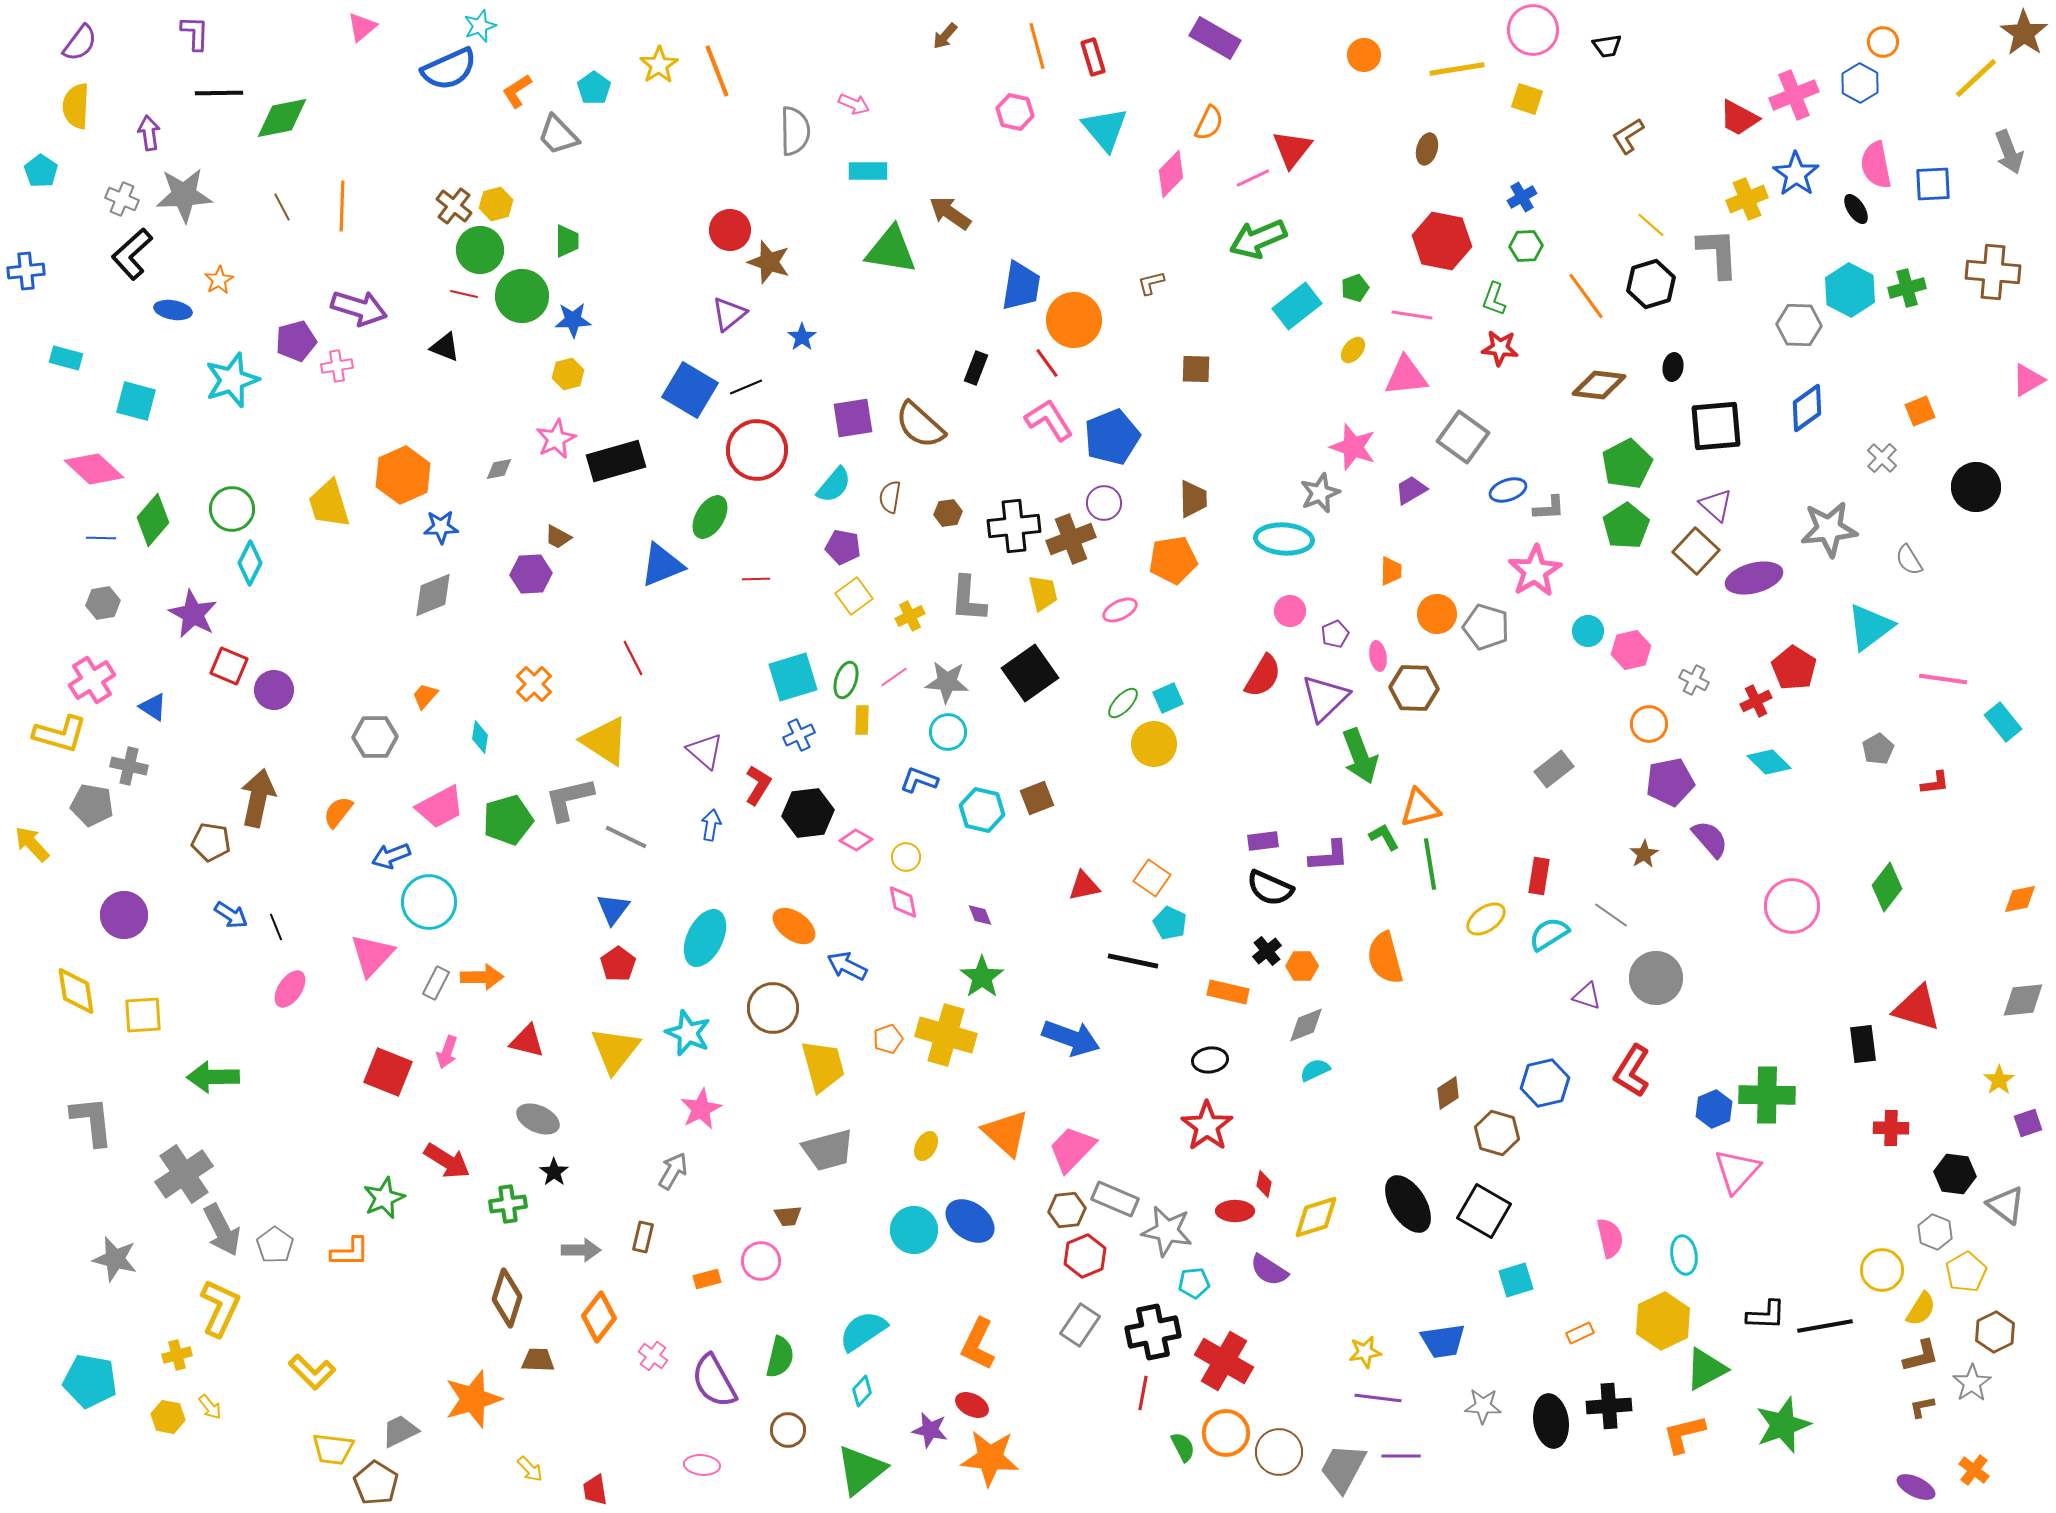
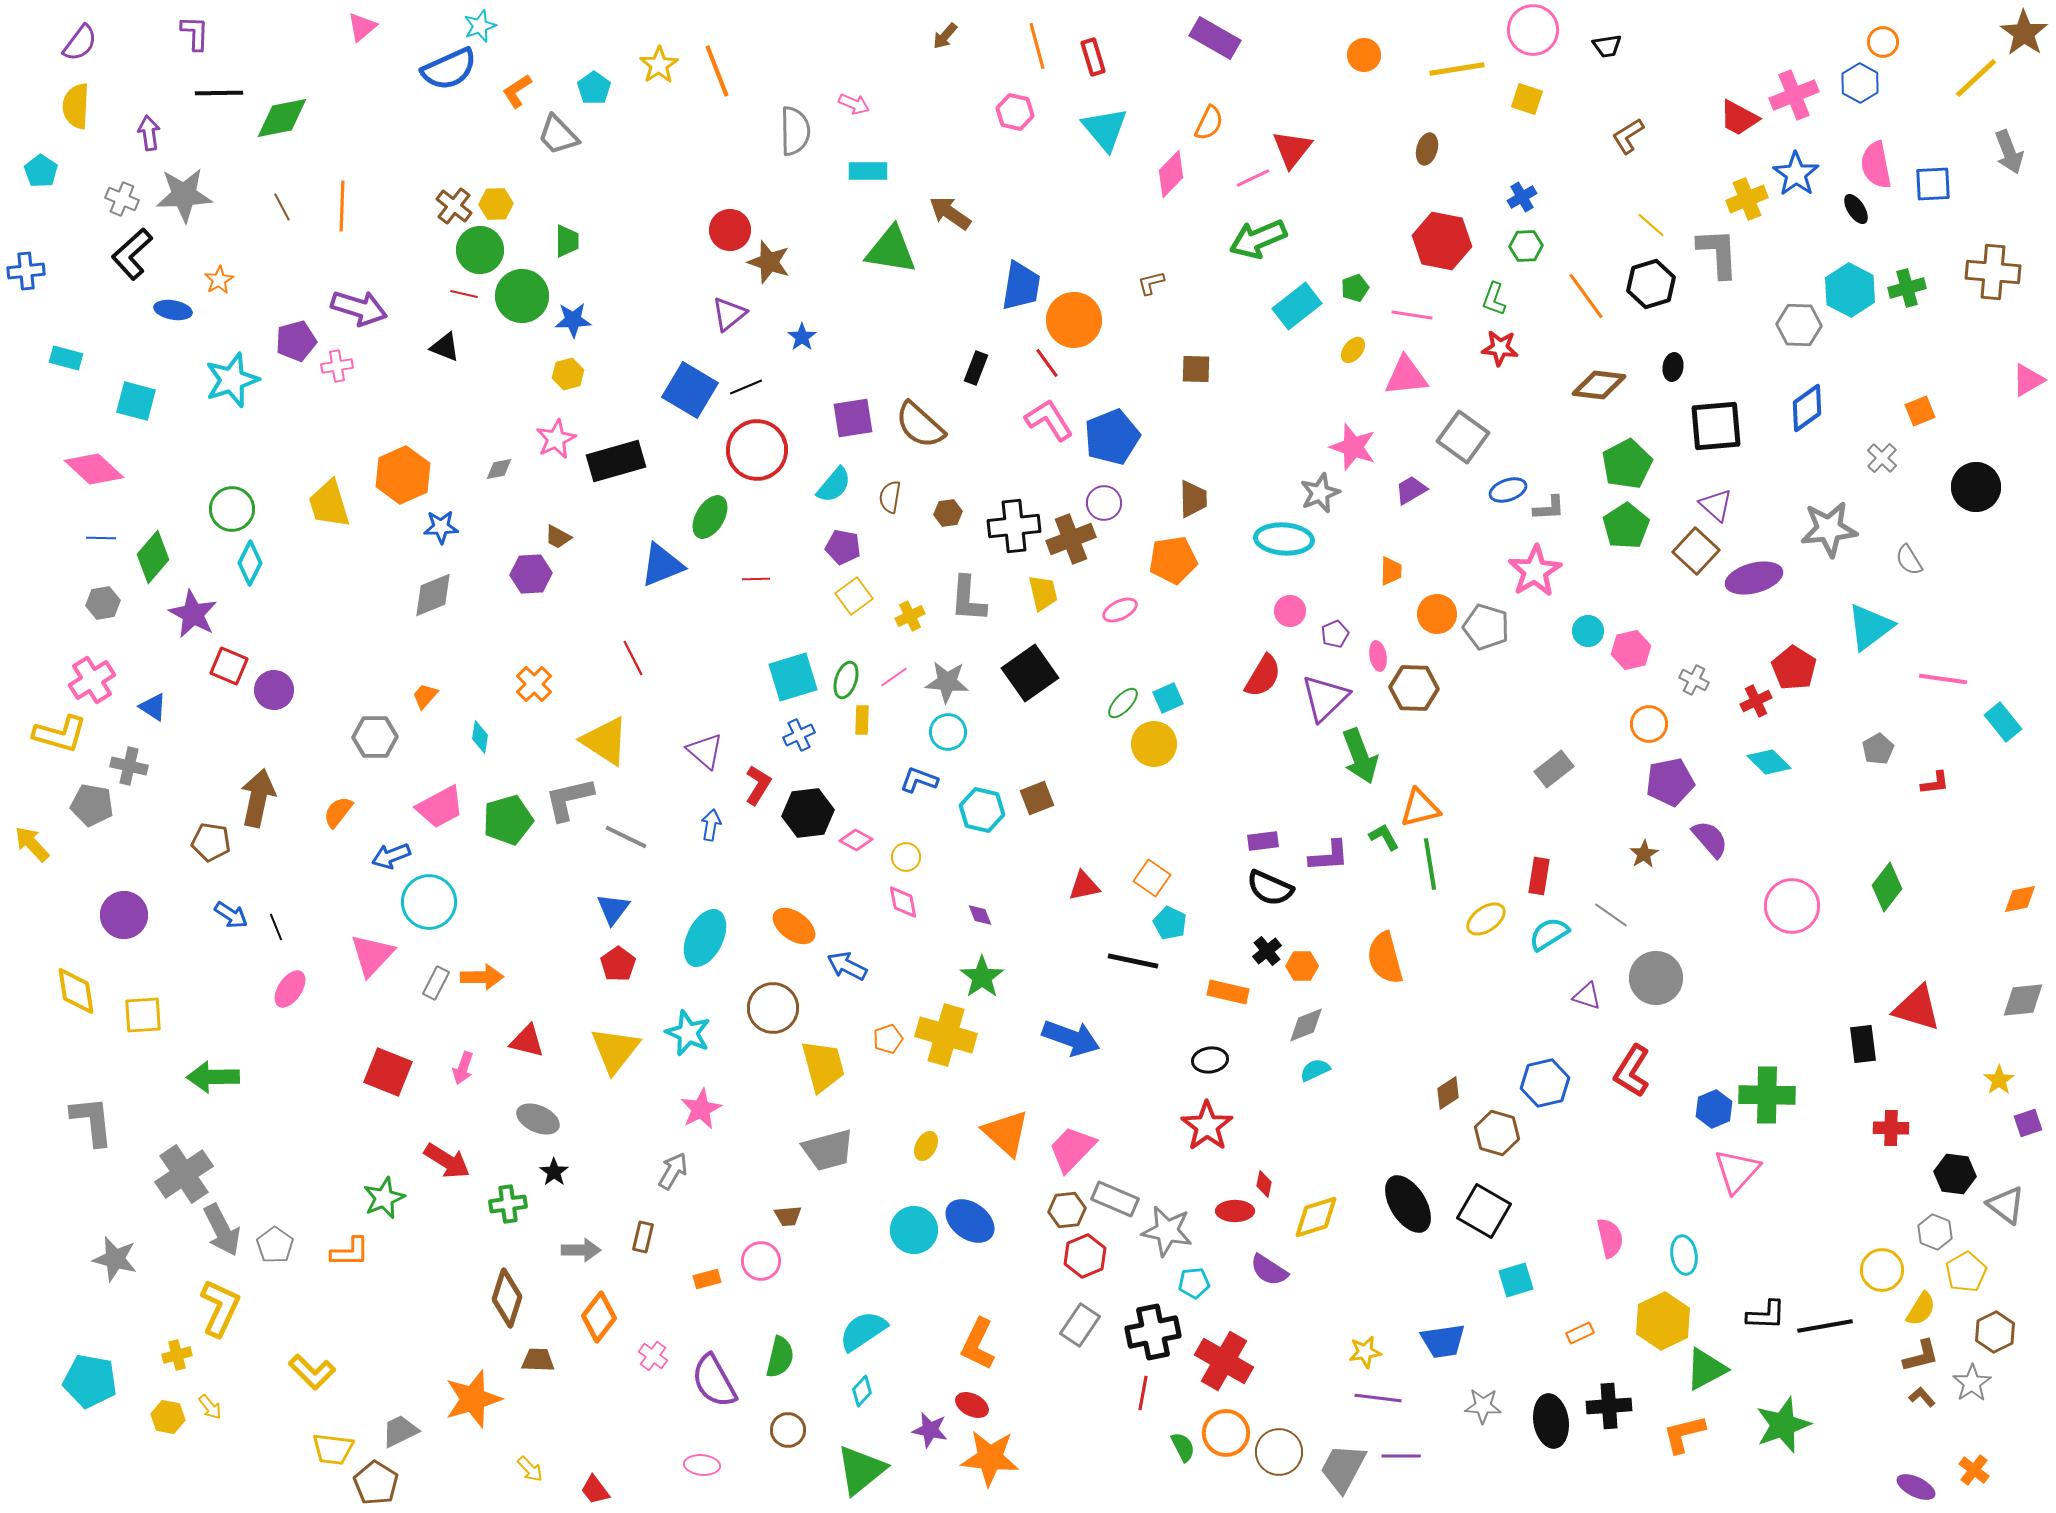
yellow hexagon at (496, 204): rotated 12 degrees clockwise
green diamond at (153, 520): moved 37 px down
pink arrow at (447, 1052): moved 16 px right, 16 px down
brown L-shape at (1922, 1407): moved 10 px up; rotated 60 degrees clockwise
red trapezoid at (595, 1490): rotated 28 degrees counterclockwise
